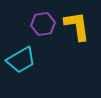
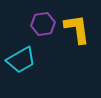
yellow L-shape: moved 3 px down
